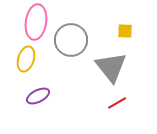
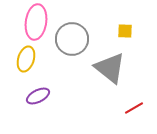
gray circle: moved 1 px right, 1 px up
gray triangle: moved 1 px left, 1 px down; rotated 12 degrees counterclockwise
red line: moved 17 px right, 5 px down
